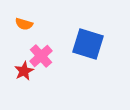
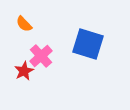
orange semicircle: rotated 30 degrees clockwise
